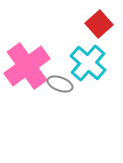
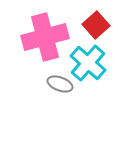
red square: moved 3 px left, 1 px down
pink cross: moved 18 px right, 29 px up; rotated 21 degrees clockwise
